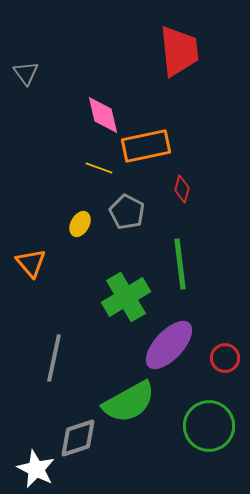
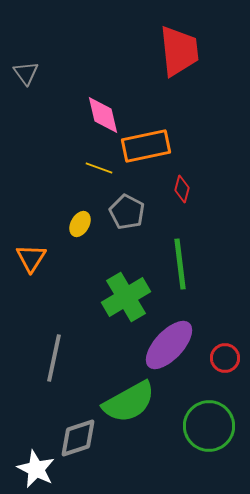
orange triangle: moved 5 px up; rotated 12 degrees clockwise
